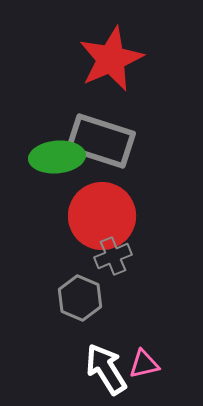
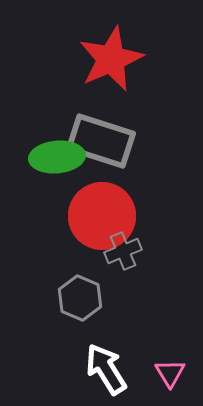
gray cross: moved 10 px right, 5 px up
pink triangle: moved 26 px right, 9 px down; rotated 48 degrees counterclockwise
